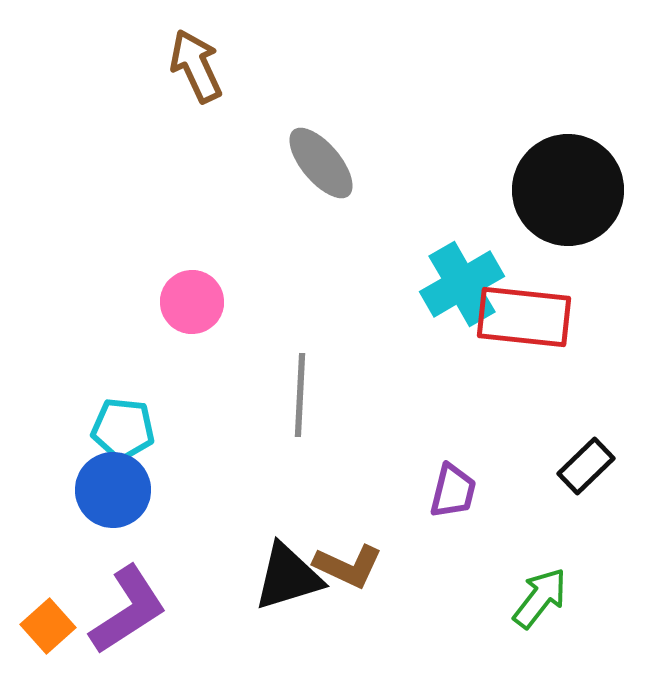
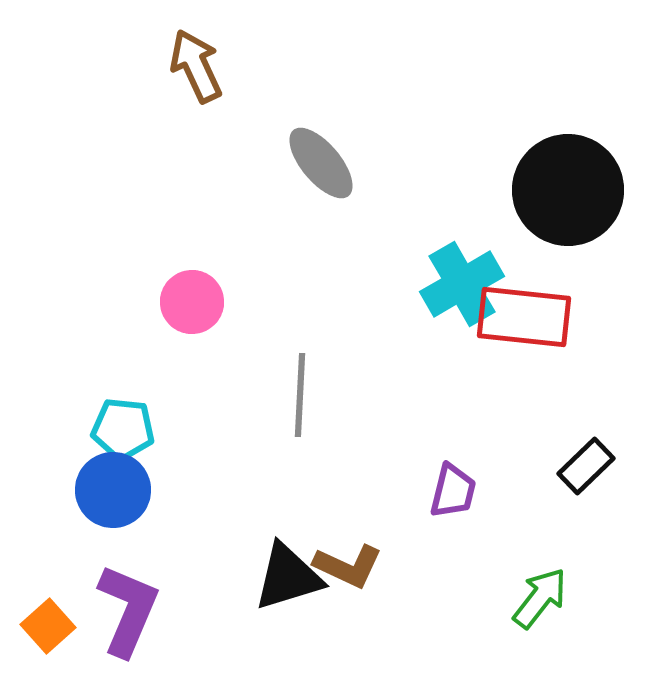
purple L-shape: rotated 34 degrees counterclockwise
